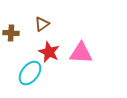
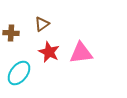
pink triangle: rotated 10 degrees counterclockwise
cyan ellipse: moved 11 px left
